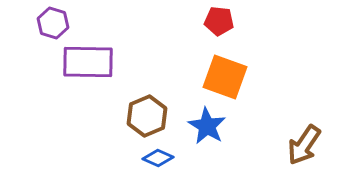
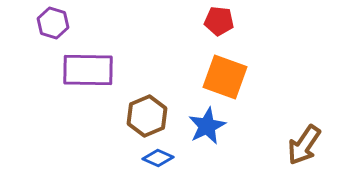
purple rectangle: moved 8 px down
blue star: rotated 15 degrees clockwise
